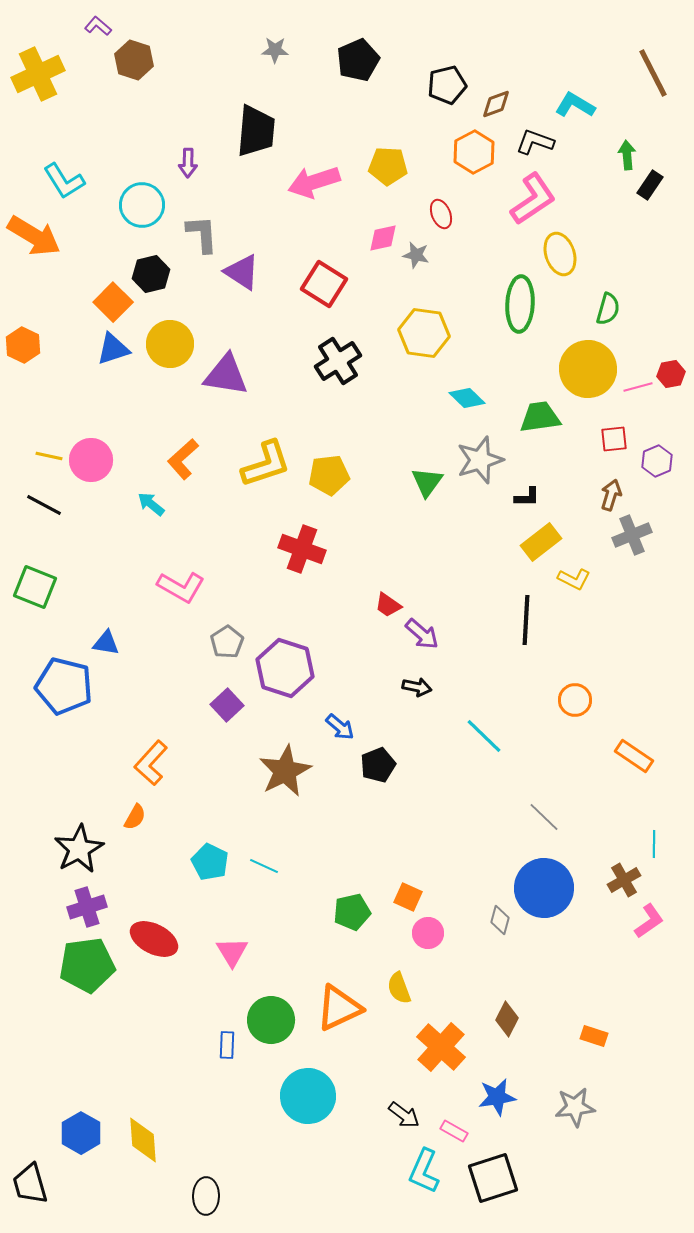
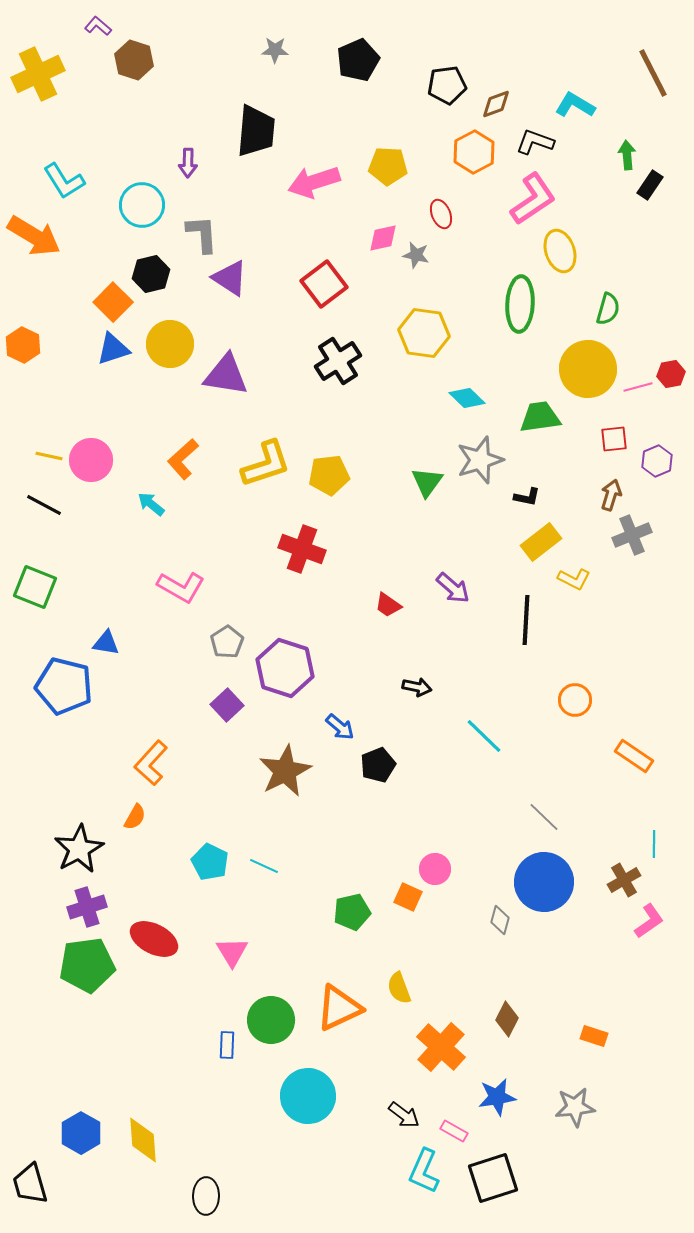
black pentagon at (447, 85): rotated 6 degrees clockwise
yellow ellipse at (560, 254): moved 3 px up
purple triangle at (242, 272): moved 12 px left, 6 px down
red square at (324, 284): rotated 21 degrees clockwise
black L-shape at (527, 497): rotated 12 degrees clockwise
purple arrow at (422, 634): moved 31 px right, 46 px up
blue circle at (544, 888): moved 6 px up
pink circle at (428, 933): moved 7 px right, 64 px up
